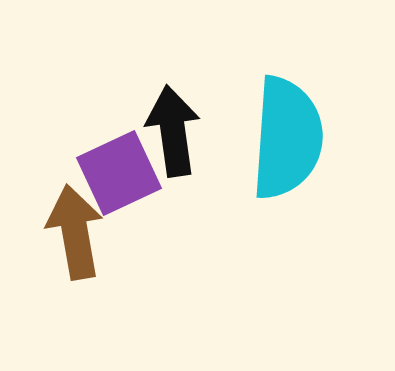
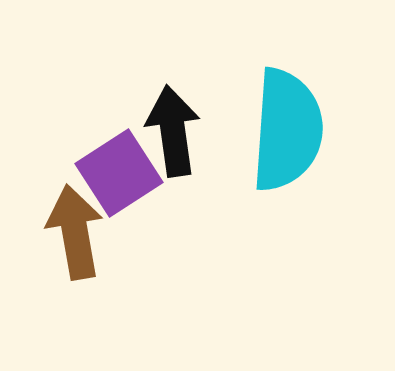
cyan semicircle: moved 8 px up
purple square: rotated 8 degrees counterclockwise
